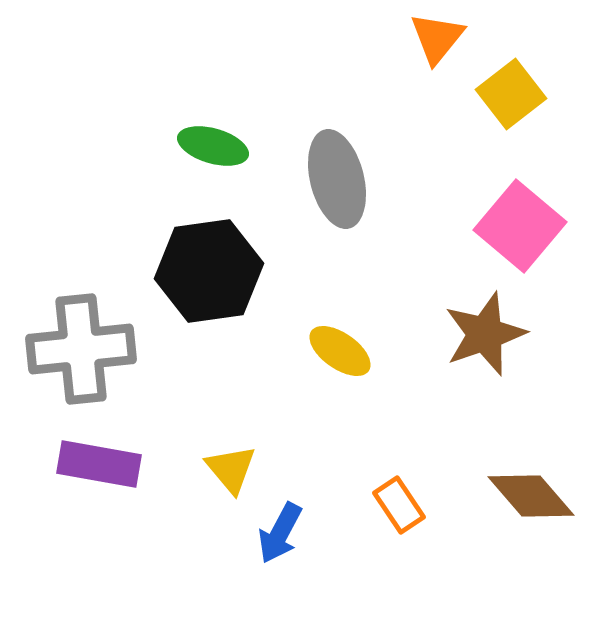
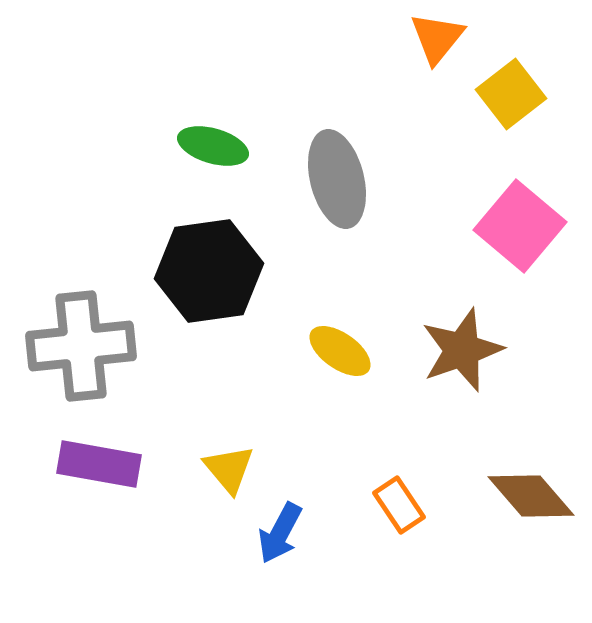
brown star: moved 23 px left, 16 px down
gray cross: moved 3 px up
yellow triangle: moved 2 px left
